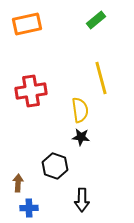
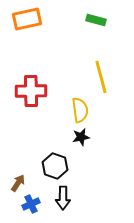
green rectangle: rotated 54 degrees clockwise
orange rectangle: moved 5 px up
yellow line: moved 1 px up
red cross: rotated 8 degrees clockwise
black star: rotated 18 degrees counterclockwise
brown arrow: rotated 30 degrees clockwise
black arrow: moved 19 px left, 2 px up
blue cross: moved 2 px right, 4 px up; rotated 24 degrees counterclockwise
